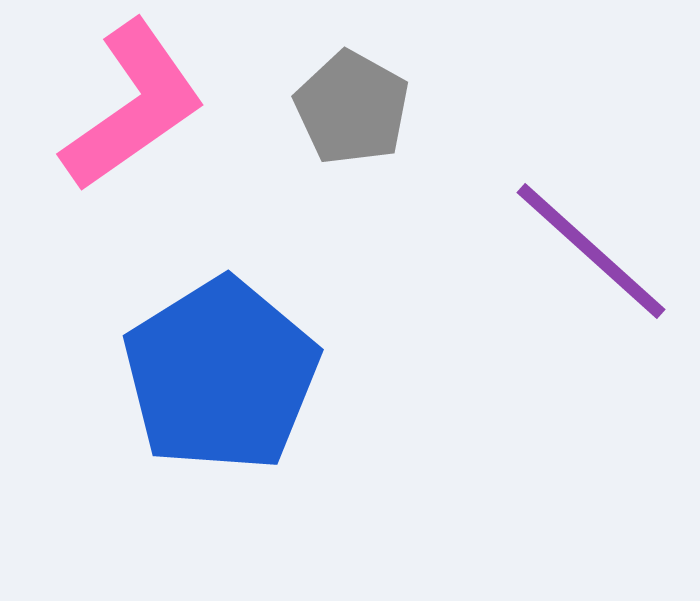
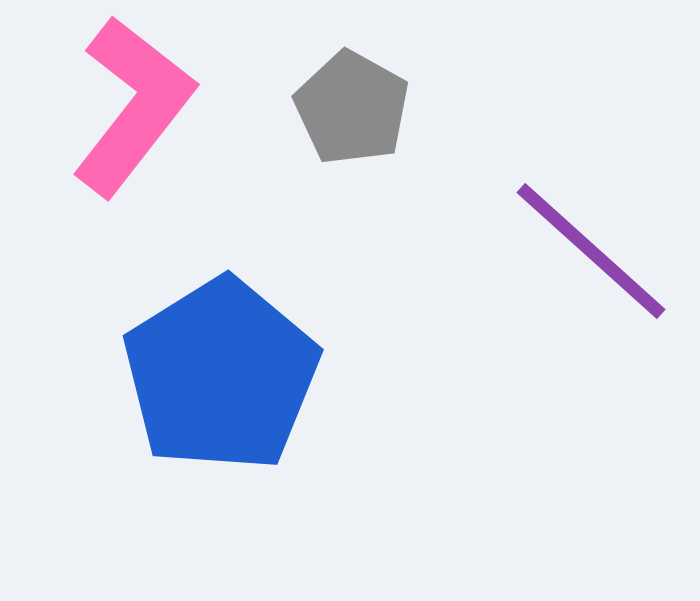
pink L-shape: rotated 17 degrees counterclockwise
